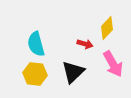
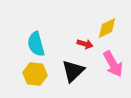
yellow diamond: rotated 20 degrees clockwise
black triangle: moved 1 px up
